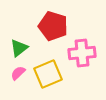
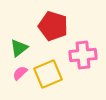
pink cross: moved 1 px right, 2 px down
pink semicircle: moved 2 px right
